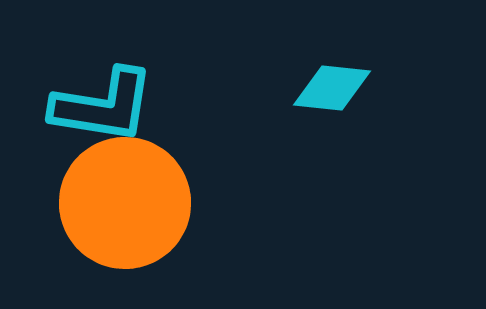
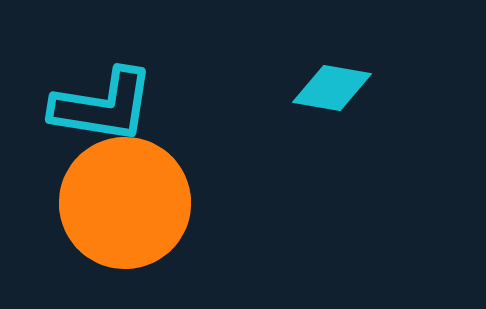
cyan diamond: rotated 4 degrees clockwise
